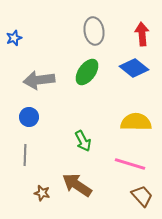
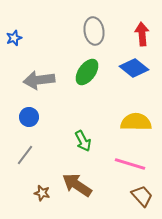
gray line: rotated 35 degrees clockwise
